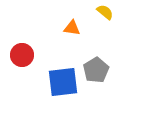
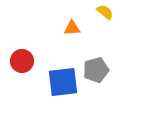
orange triangle: rotated 12 degrees counterclockwise
red circle: moved 6 px down
gray pentagon: rotated 15 degrees clockwise
